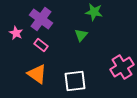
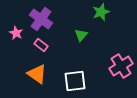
green star: moved 7 px right; rotated 30 degrees counterclockwise
pink cross: moved 1 px left, 1 px up
